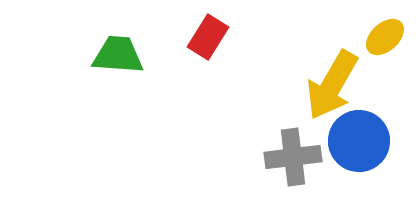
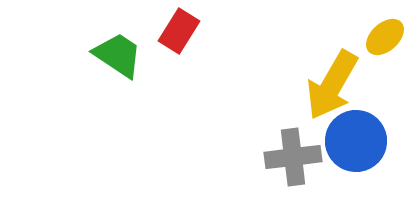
red rectangle: moved 29 px left, 6 px up
green trapezoid: rotated 30 degrees clockwise
blue circle: moved 3 px left
